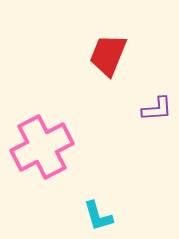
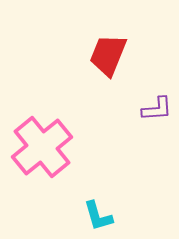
pink cross: rotated 12 degrees counterclockwise
